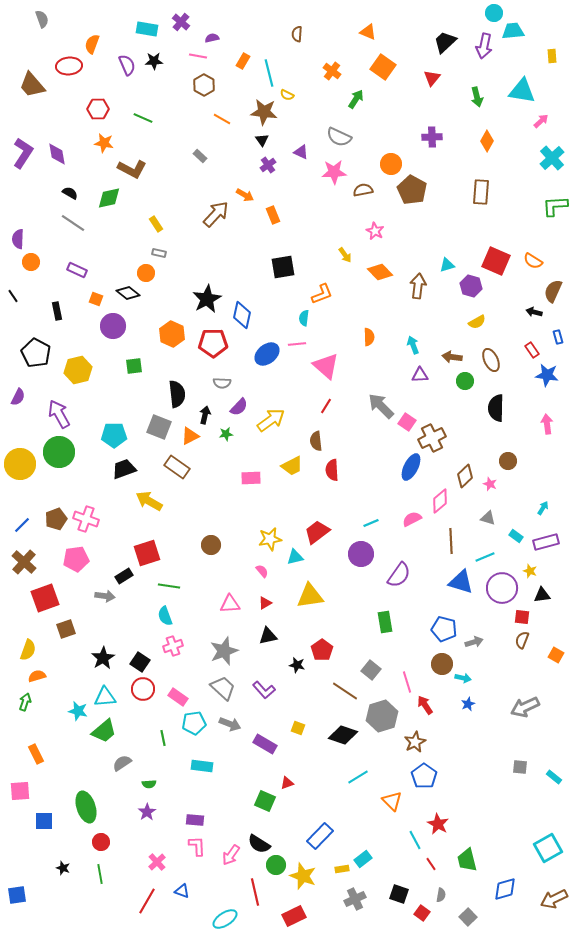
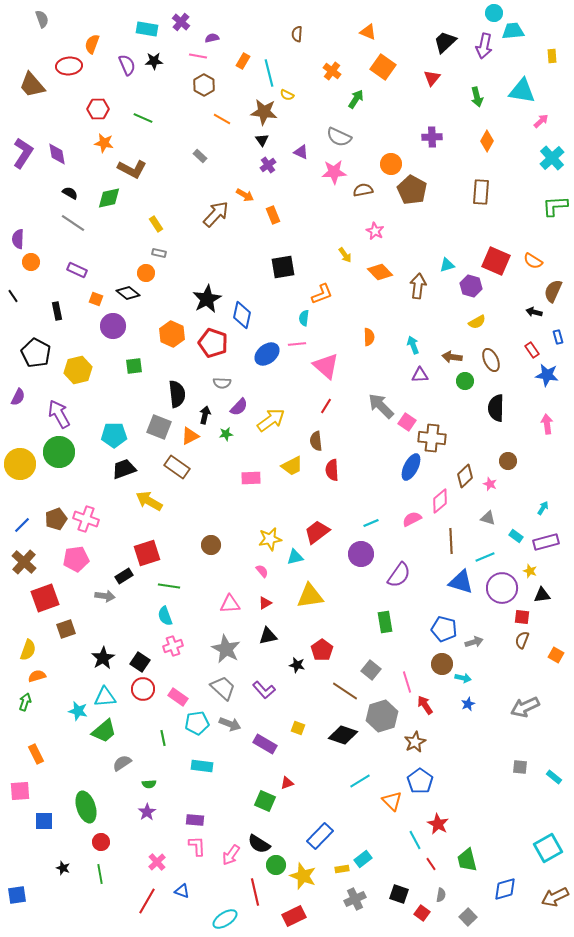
red pentagon at (213, 343): rotated 20 degrees clockwise
brown cross at (432, 438): rotated 32 degrees clockwise
gray star at (224, 651): moved 2 px right, 2 px up; rotated 24 degrees counterclockwise
cyan pentagon at (194, 723): moved 3 px right
blue pentagon at (424, 776): moved 4 px left, 5 px down
cyan line at (358, 777): moved 2 px right, 4 px down
brown arrow at (554, 899): moved 1 px right, 2 px up
